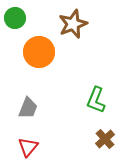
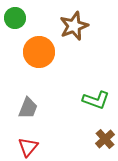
brown star: moved 1 px right, 2 px down
green L-shape: rotated 92 degrees counterclockwise
